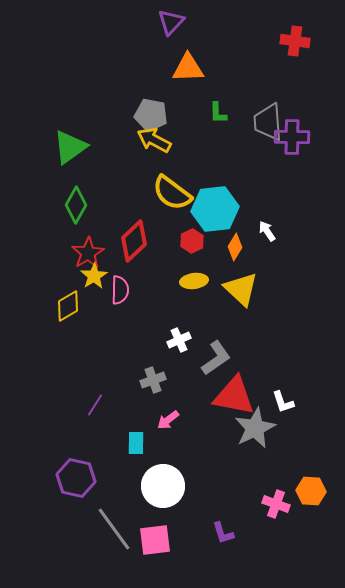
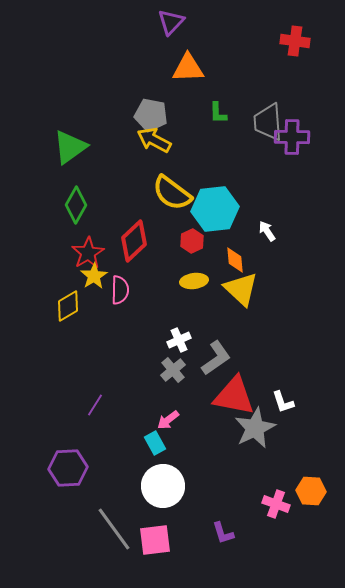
orange diamond: moved 13 px down; rotated 36 degrees counterclockwise
gray cross: moved 20 px right, 10 px up; rotated 20 degrees counterclockwise
cyan rectangle: moved 19 px right; rotated 30 degrees counterclockwise
purple hexagon: moved 8 px left, 10 px up; rotated 15 degrees counterclockwise
